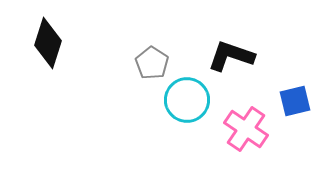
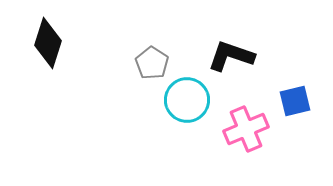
pink cross: rotated 33 degrees clockwise
